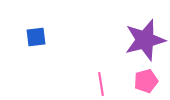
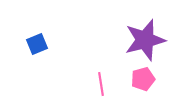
blue square: moved 1 px right, 7 px down; rotated 15 degrees counterclockwise
pink pentagon: moved 3 px left, 2 px up
